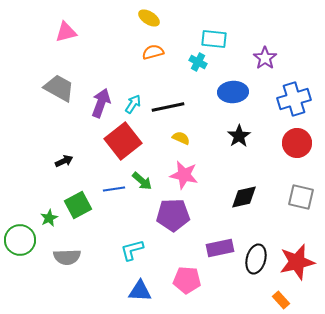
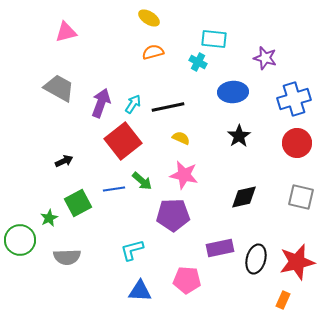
purple star: rotated 20 degrees counterclockwise
green square: moved 2 px up
orange rectangle: moved 2 px right; rotated 66 degrees clockwise
